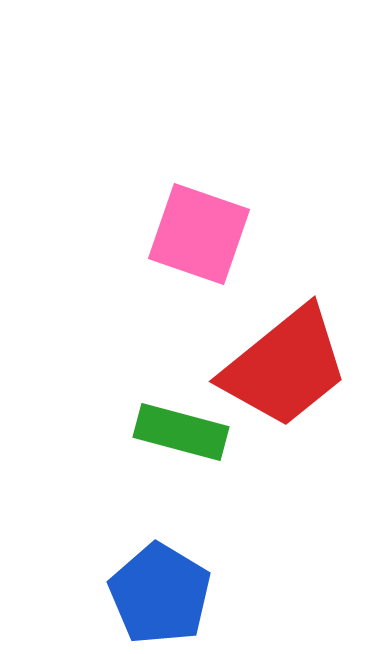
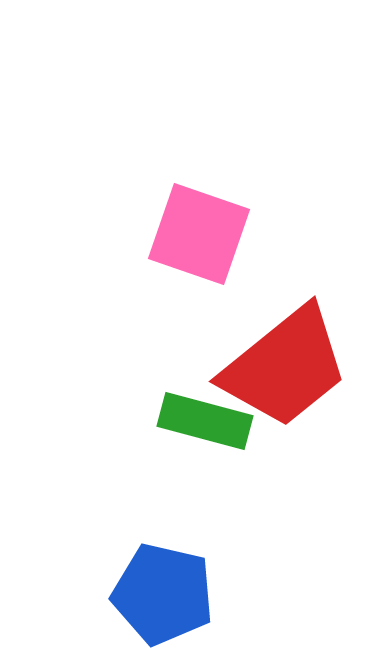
green rectangle: moved 24 px right, 11 px up
blue pentagon: moved 3 px right; rotated 18 degrees counterclockwise
